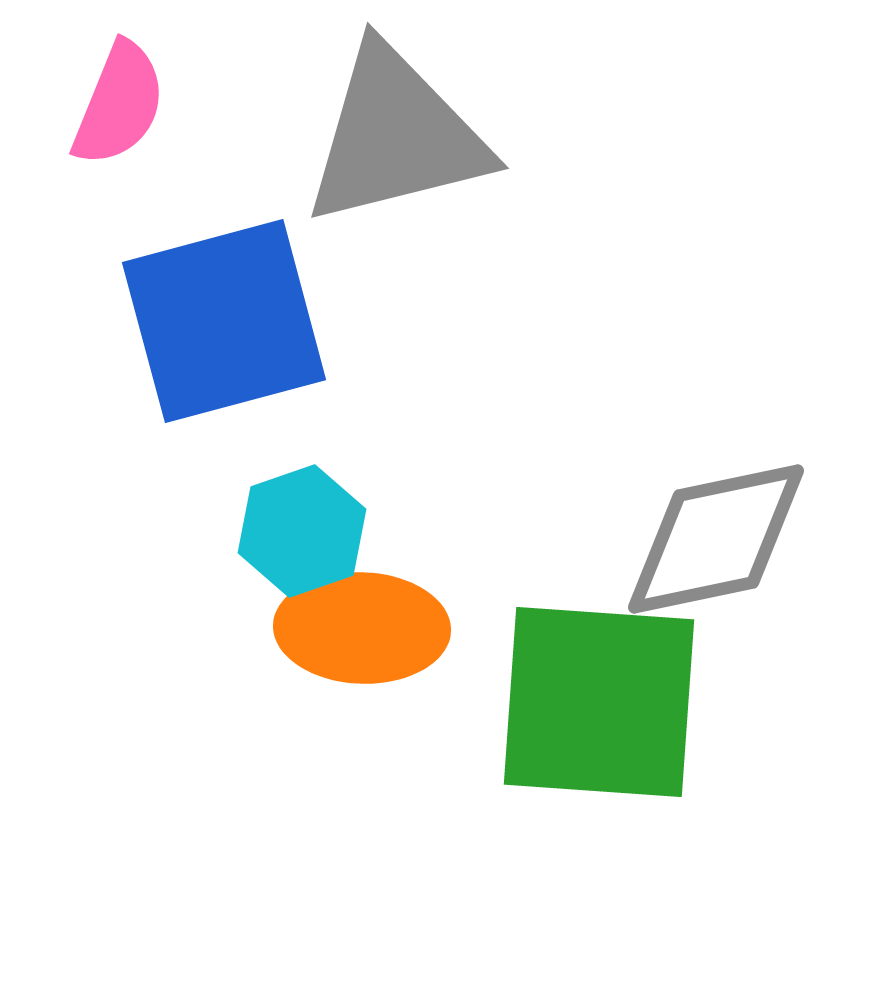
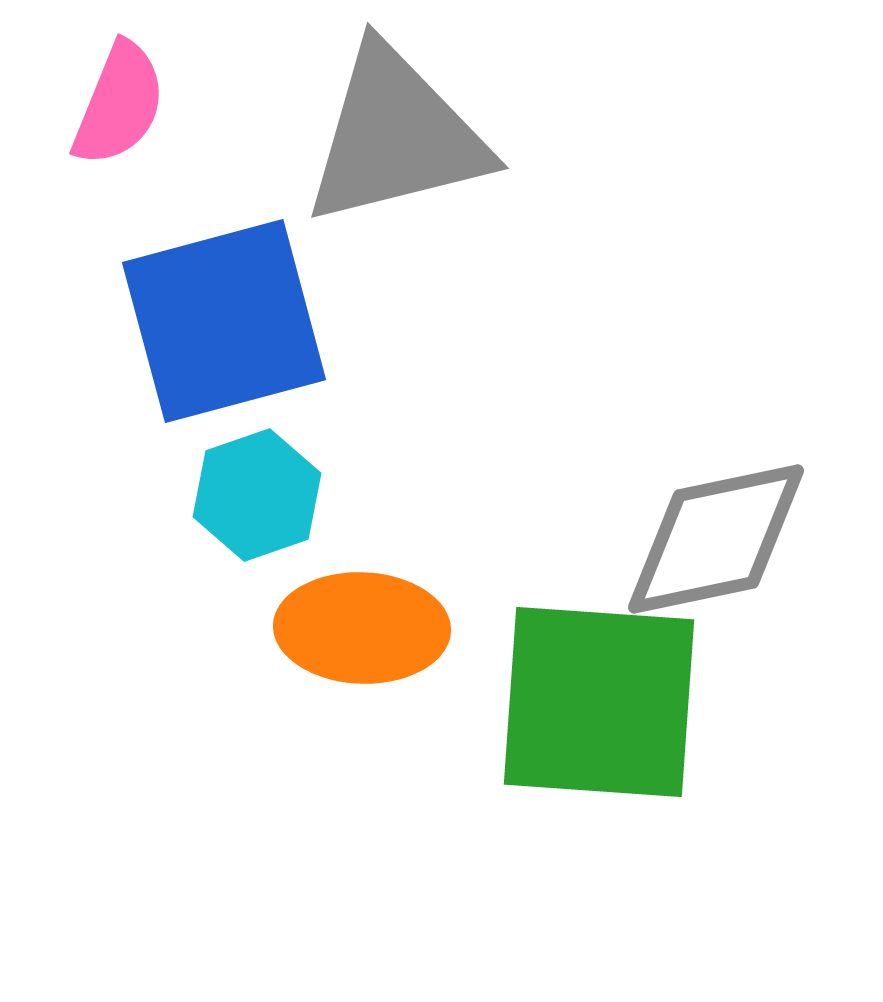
cyan hexagon: moved 45 px left, 36 px up
